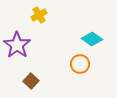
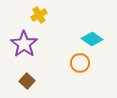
purple star: moved 7 px right, 1 px up
orange circle: moved 1 px up
brown square: moved 4 px left
